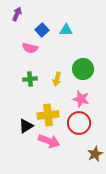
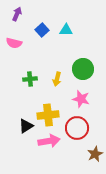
pink semicircle: moved 16 px left, 5 px up
red circle: moved 2 px left, 5 px down
pink arrow: rotated 30 degrees counterclockwise
